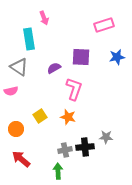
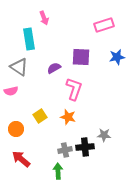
gray star: moved 2 px left, 2 px up
